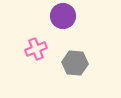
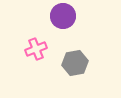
gray hexagon: rotated 15 degrees counterclockwise
